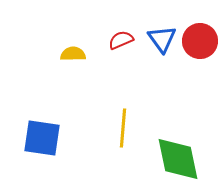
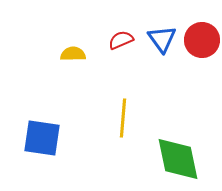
red circle: moved 2 px right, 1 px up
yellow line: moved 10 px up
